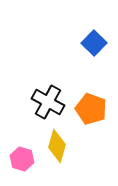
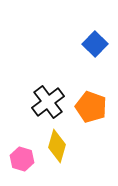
blue square: moved 1 px right, 1 px down
black cross: rotated 24 degrees clockwise
orange pentagon: moved 2 px up
